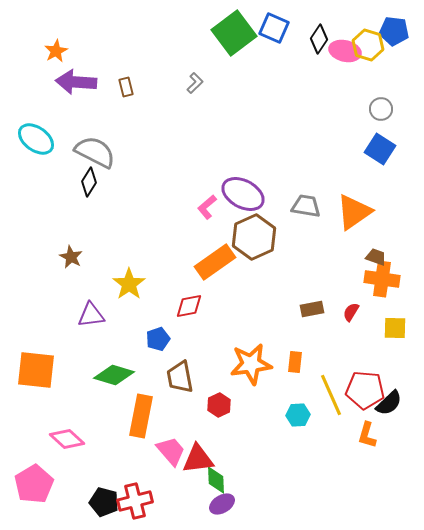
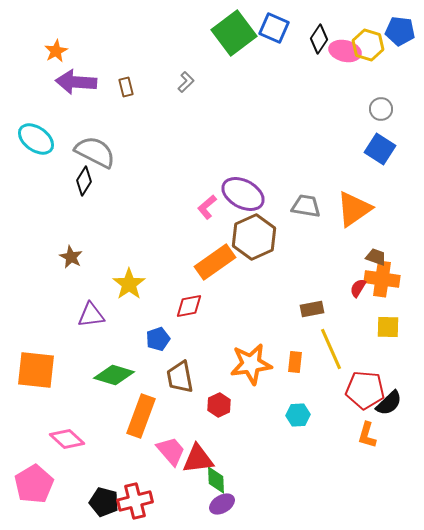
blue pentagon at (394, 31): moved 6 px right
gray L-shape at (195, 83): moved 9 px left, 1 px up
black diamond at (89, 182): moved 5 px left, 1 px up
orange triangle at (354, 212): moved 3 px up
red semicircle at (351, 312): moved 7 px right, 24 px up
yellow square at (395, 328): moved 7 px left, 1 px up
yellow line at (331, 395): moved 46 px up
orange rectangle at (141, 416): rotated 9 degrees clockwise
